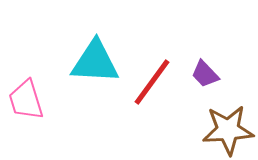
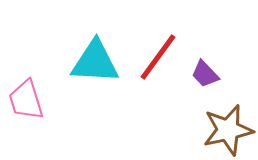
red line: moved 6 px right, 25 px up
brown star: rotated 9 degrees counterclockwise
